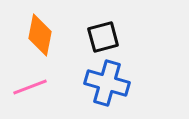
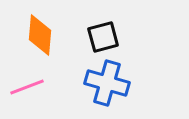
orange diamond: rotated 6 degrees counterclockwise
pink line: moved 3 px left
